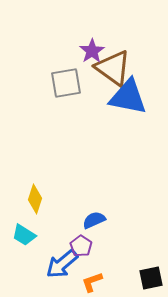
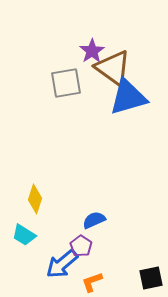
blue triangle: rotated 27 degrees counterclockwise
